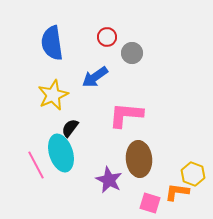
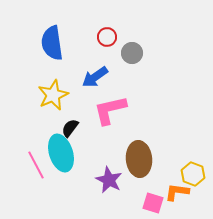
pink L-shape: moved 16 px left, 5 px up; rotated 18 degrees counterclockwise
pink square: moved 3 px right
